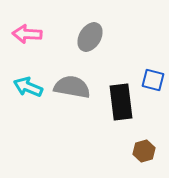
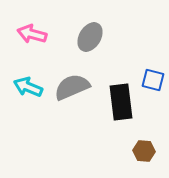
pink arrow: moved 5 px right; rotated 12 degrees clockwise
gray semicircle: rotated 33 degrees counterclockwise
brown hexagon: rotated 20 degrees clockwise
